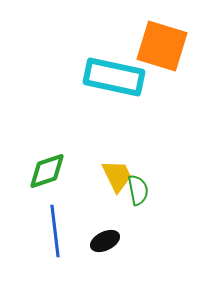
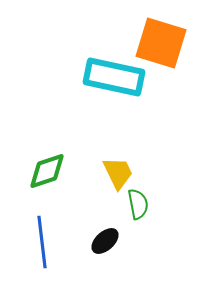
orange square: moved 1 px left, 3 px up
yellow trapezoid: moved 1 px right, 3 px up
green semicircle: moved 14 px down
blue line: moved 13 px left, 11 px down
black ellipse: rotated 16 degrees counterclockwise
